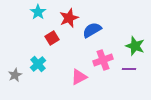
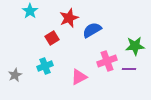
cyan star: moved 8 px left, 1 px up
green star: rotated 24 degrees counterclockwise
pink cross: moved 4 px right, 1 px down
cyan cross: moved 7 px right, 2 px down; rotated 21 degrees clockwise
